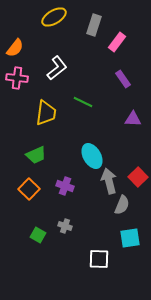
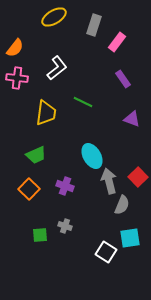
purple triangle: moved 1 px left; rotated 18 degrees clockwise
green square: moved 2 px right; rotated 35 degrees counterclockwise
white square: moved 7 px right, 7 px up; rotated 30 degrees clockwise
